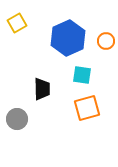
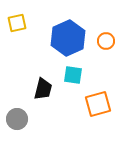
yellow square: rotated 18 degrees clockwise
cyan square: moved 9 px left
black trapezoid: moved 1 px right; rotated 15 degrees clockwise
orange square: moved 11 px right, 4 px up
